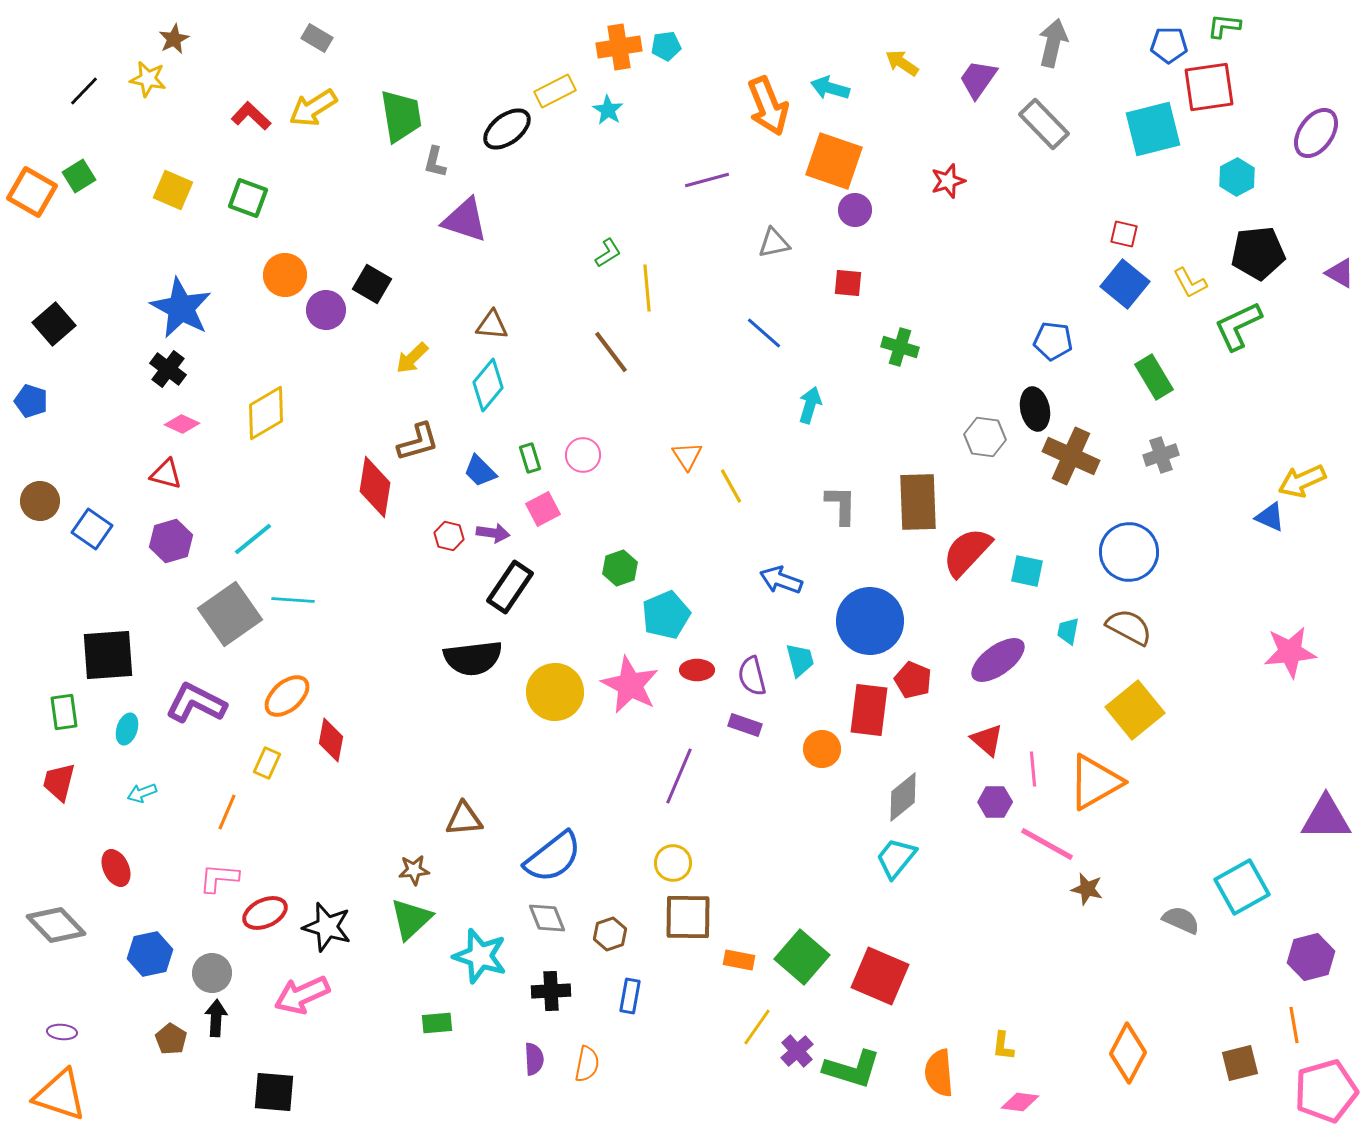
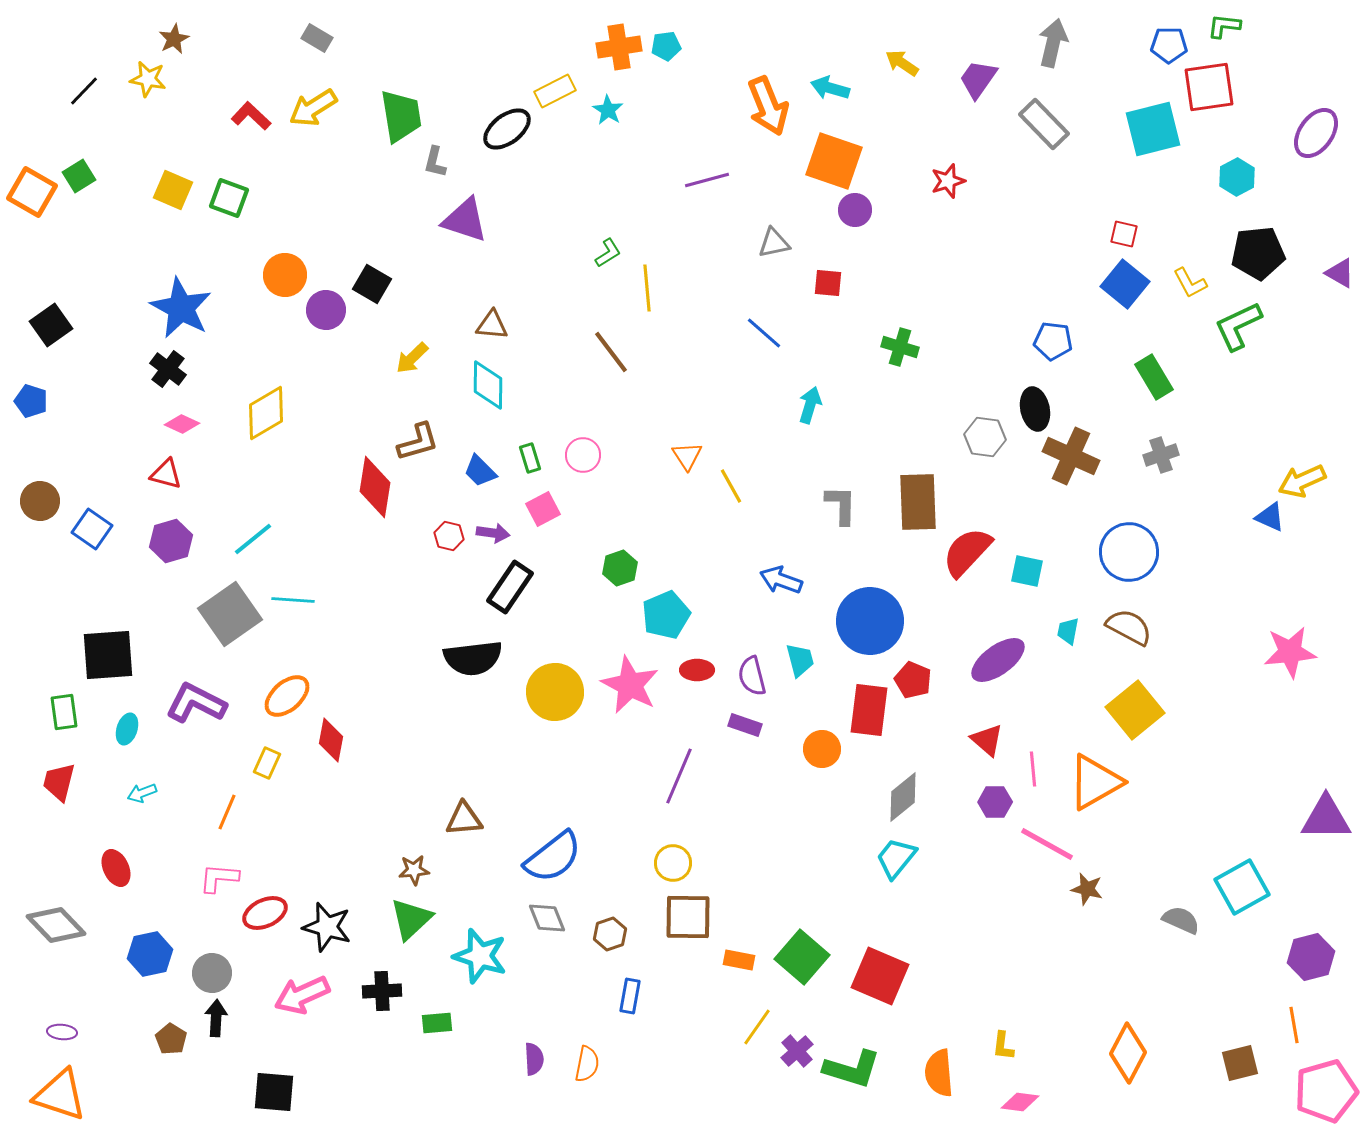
green square at (248, 198): moved 19 px left
red square at (848, 283): moved 20 px left
black square at (54, 324): moved 3 px left, 1 px down; rotated 6 degrees clockwise
cyan diamond at (488, 385): rotated 39 degrees counterclockwise
black cross at (551, 991): moved 169 px left
